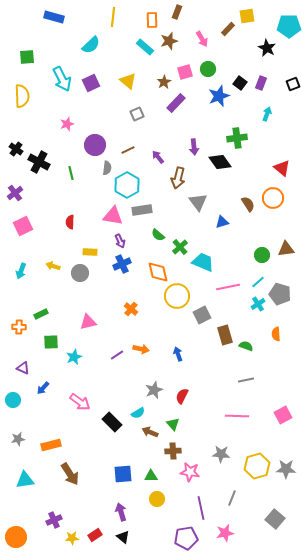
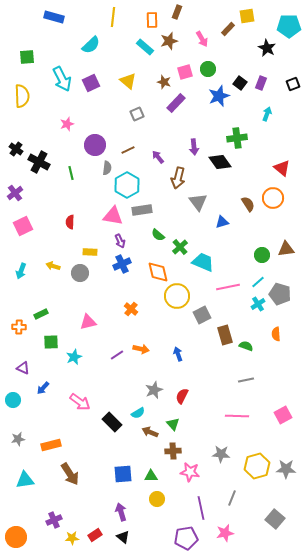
brown star at (164, 82): rotated 24 degrees counterclockwise
